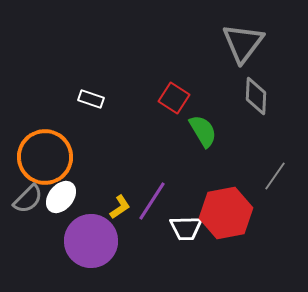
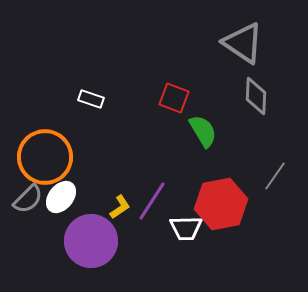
gray triangle: rotated 33 degrees counterclockwise
red square: rotated 12 degrees counterclockwise
red hexagon: moved 5 px left, 9 px up
